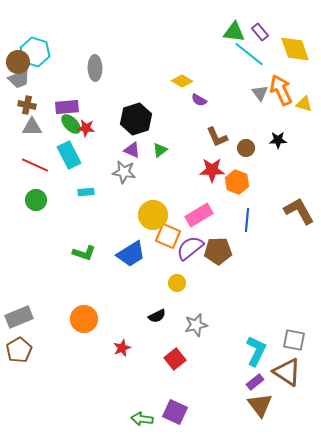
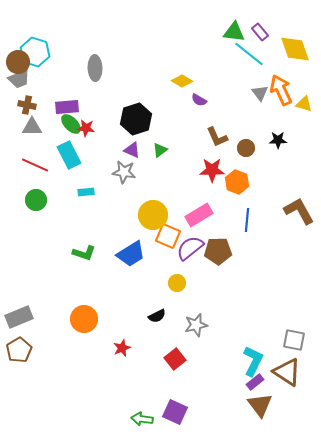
cyan L-shape at (256, 351): moved 3 px left, 10 px down
